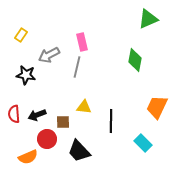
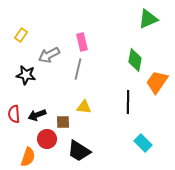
gray line: moved 1 px right, 2 px down
orange trapezoid: moved 25 px up; rotated 10 degrees clockwise
black line: moved 17 px right, 19 px up
black trapezoid: rotated 15 degrees counterclockwise
orange semicircle: rotated 48 degrees counterclockwise
